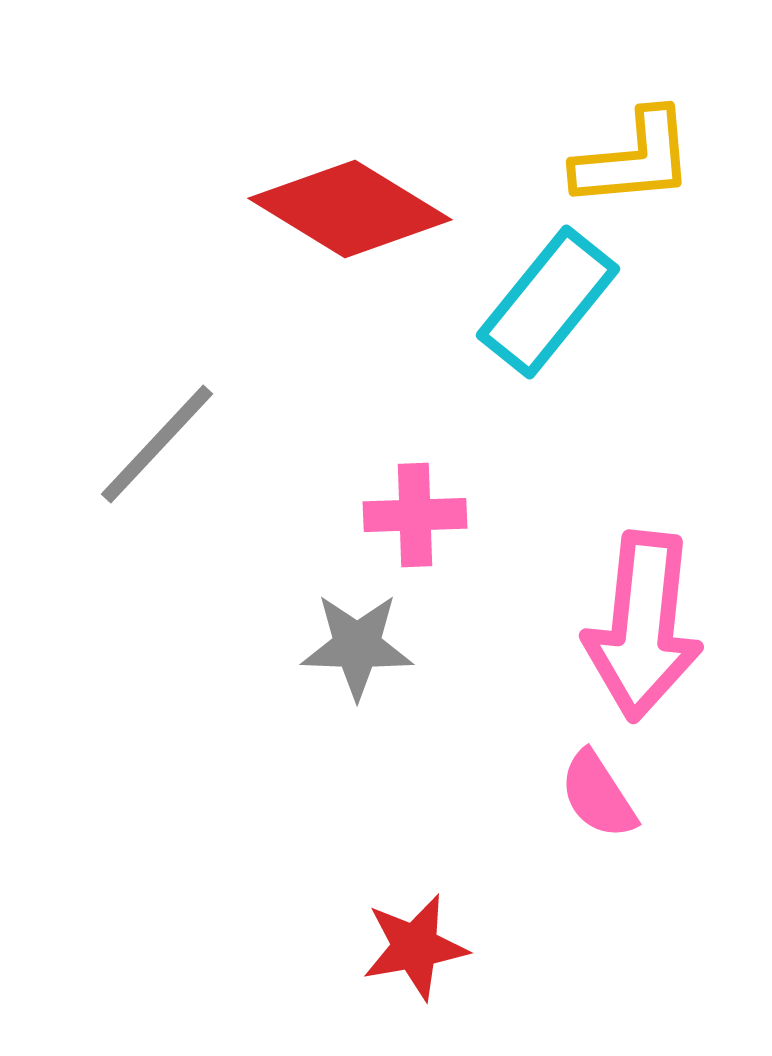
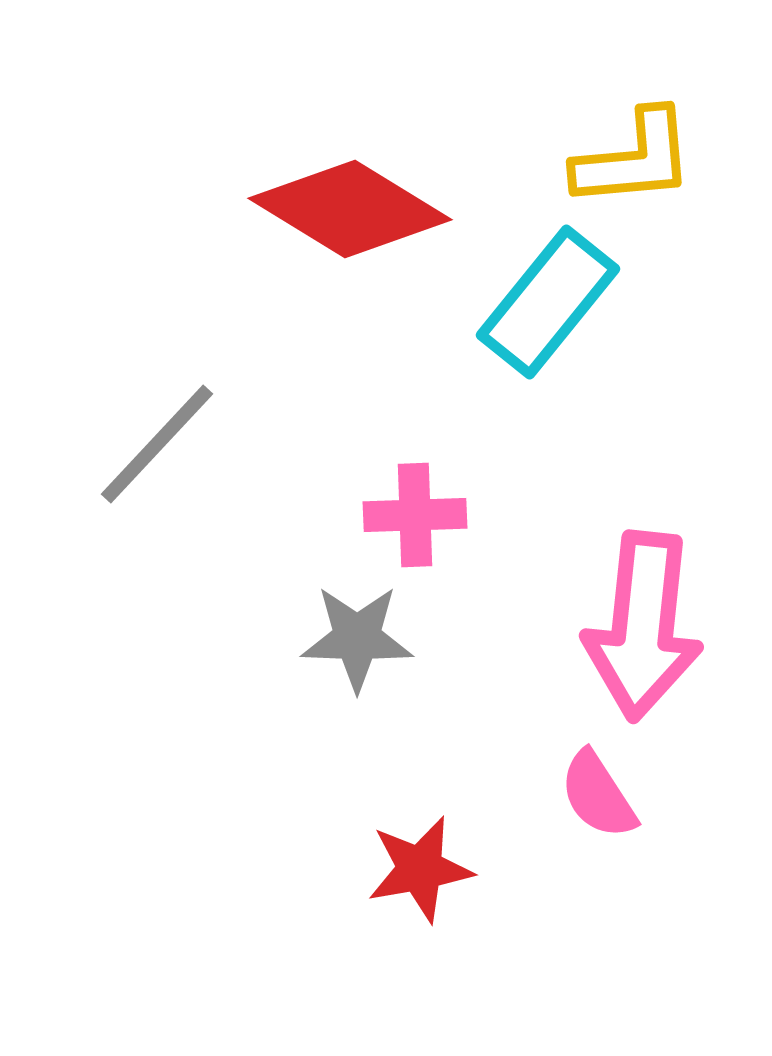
gray star: moved 8 px up
red star: moved 5 px right, 78 px up
